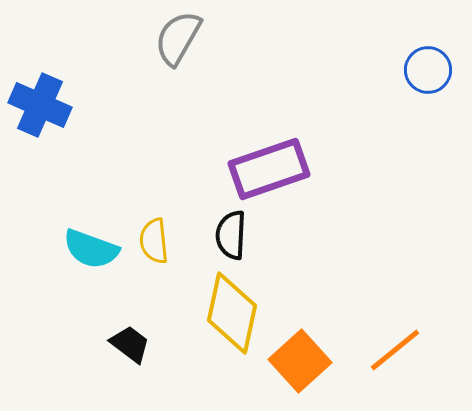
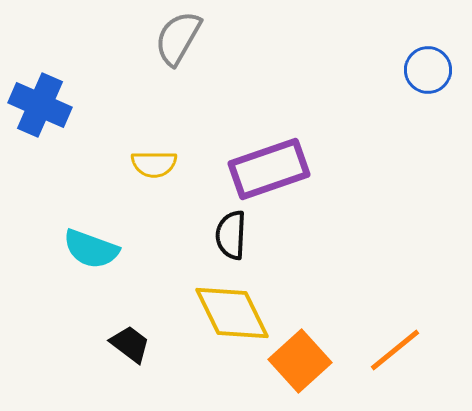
yellow semicircle: moved 77 px up; rotated 84 degrees counterclockwise
yellow diamond: rotated 38 degrees counterclockwise
